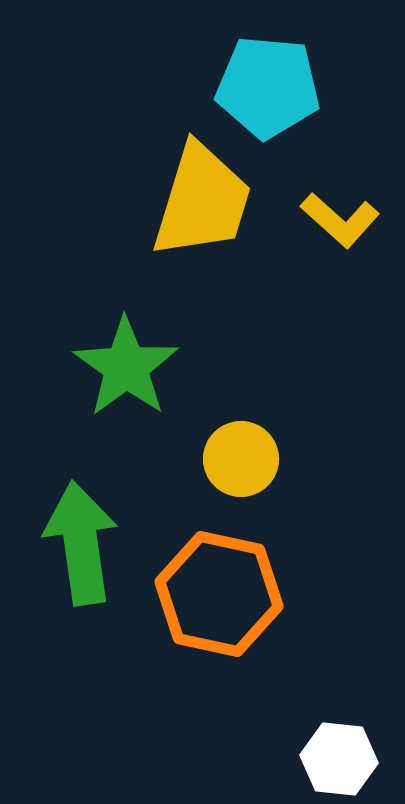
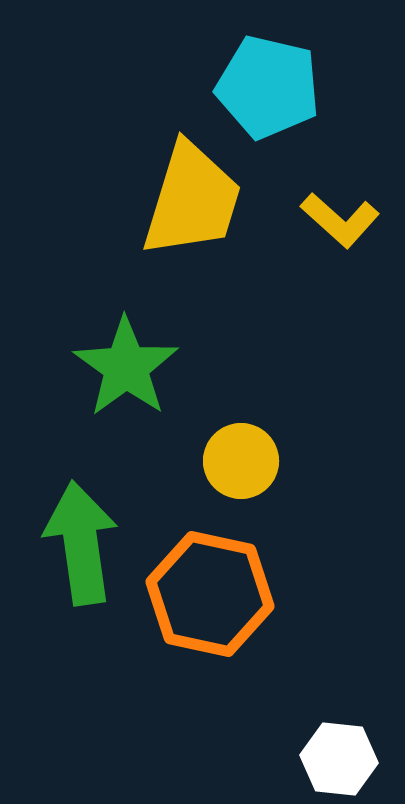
cyan pentagon: rotated 8 degrees clockwise
yellow trapezoid: moved 10 px left, 1 px up
yellow circle: moved 2 px down
orange hexagon: moved 9 px left
